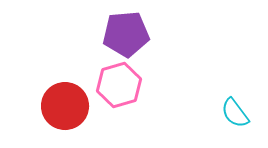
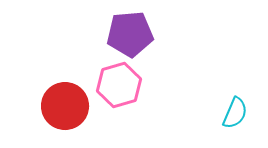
purple pentagon: moved 4 px right
cyan semicircle: rotated 120 degrees counterclockwise
